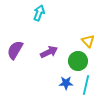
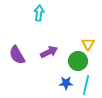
cyan arrow: rotated 14 degrees counterclockwise
yellow triangle: moved 3 px down; rotated 16 degrees clockwise
purple semicircle: moved 2 px right, 5 px down; rotated 60 degrees counterclockwise
